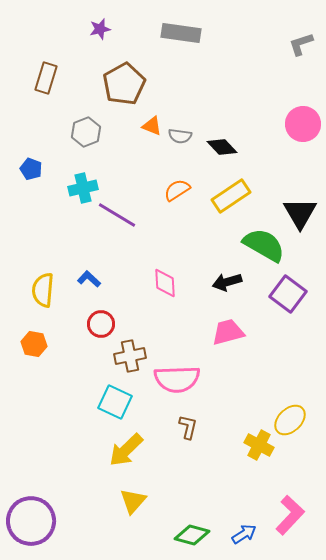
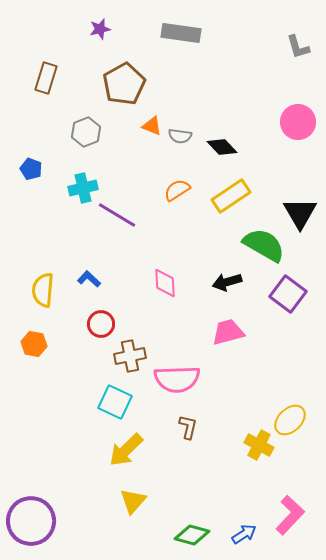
gray L-shape: moved 3 px left, 3 px down; rotated 88 degrees counterclockwise
pink circle: moved 5 px left, 2 px up
